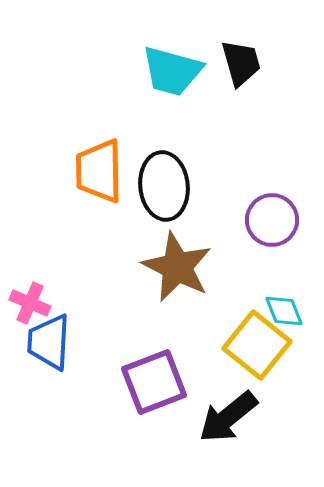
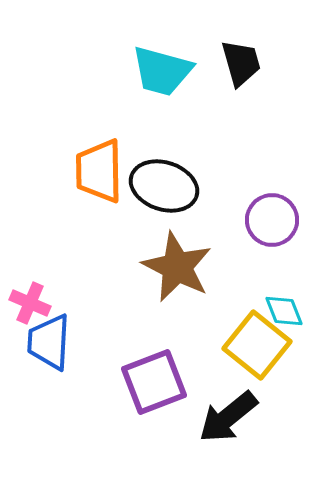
cyan trapezoid: moved 10 px left
black ellipse: rotated 66 degrees counterclockwise
